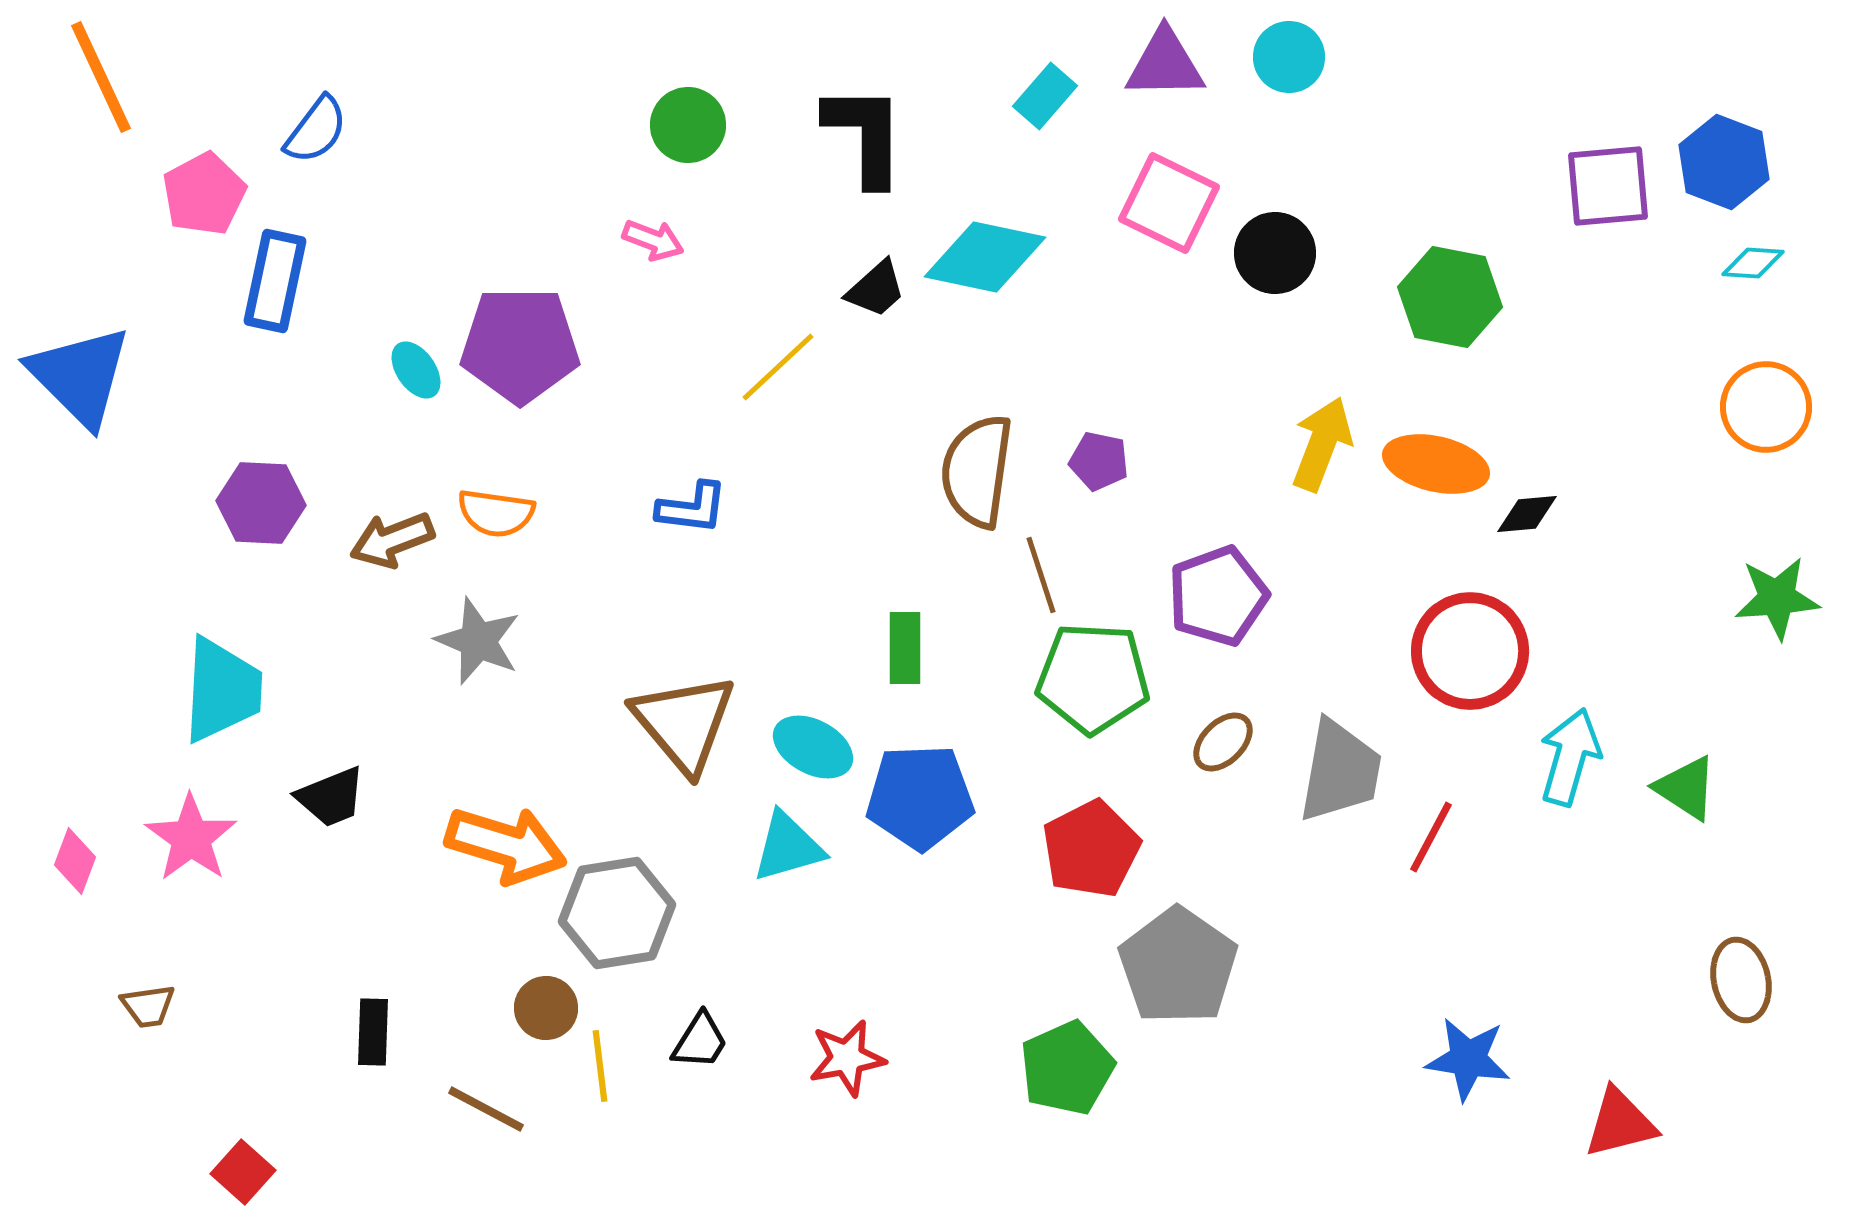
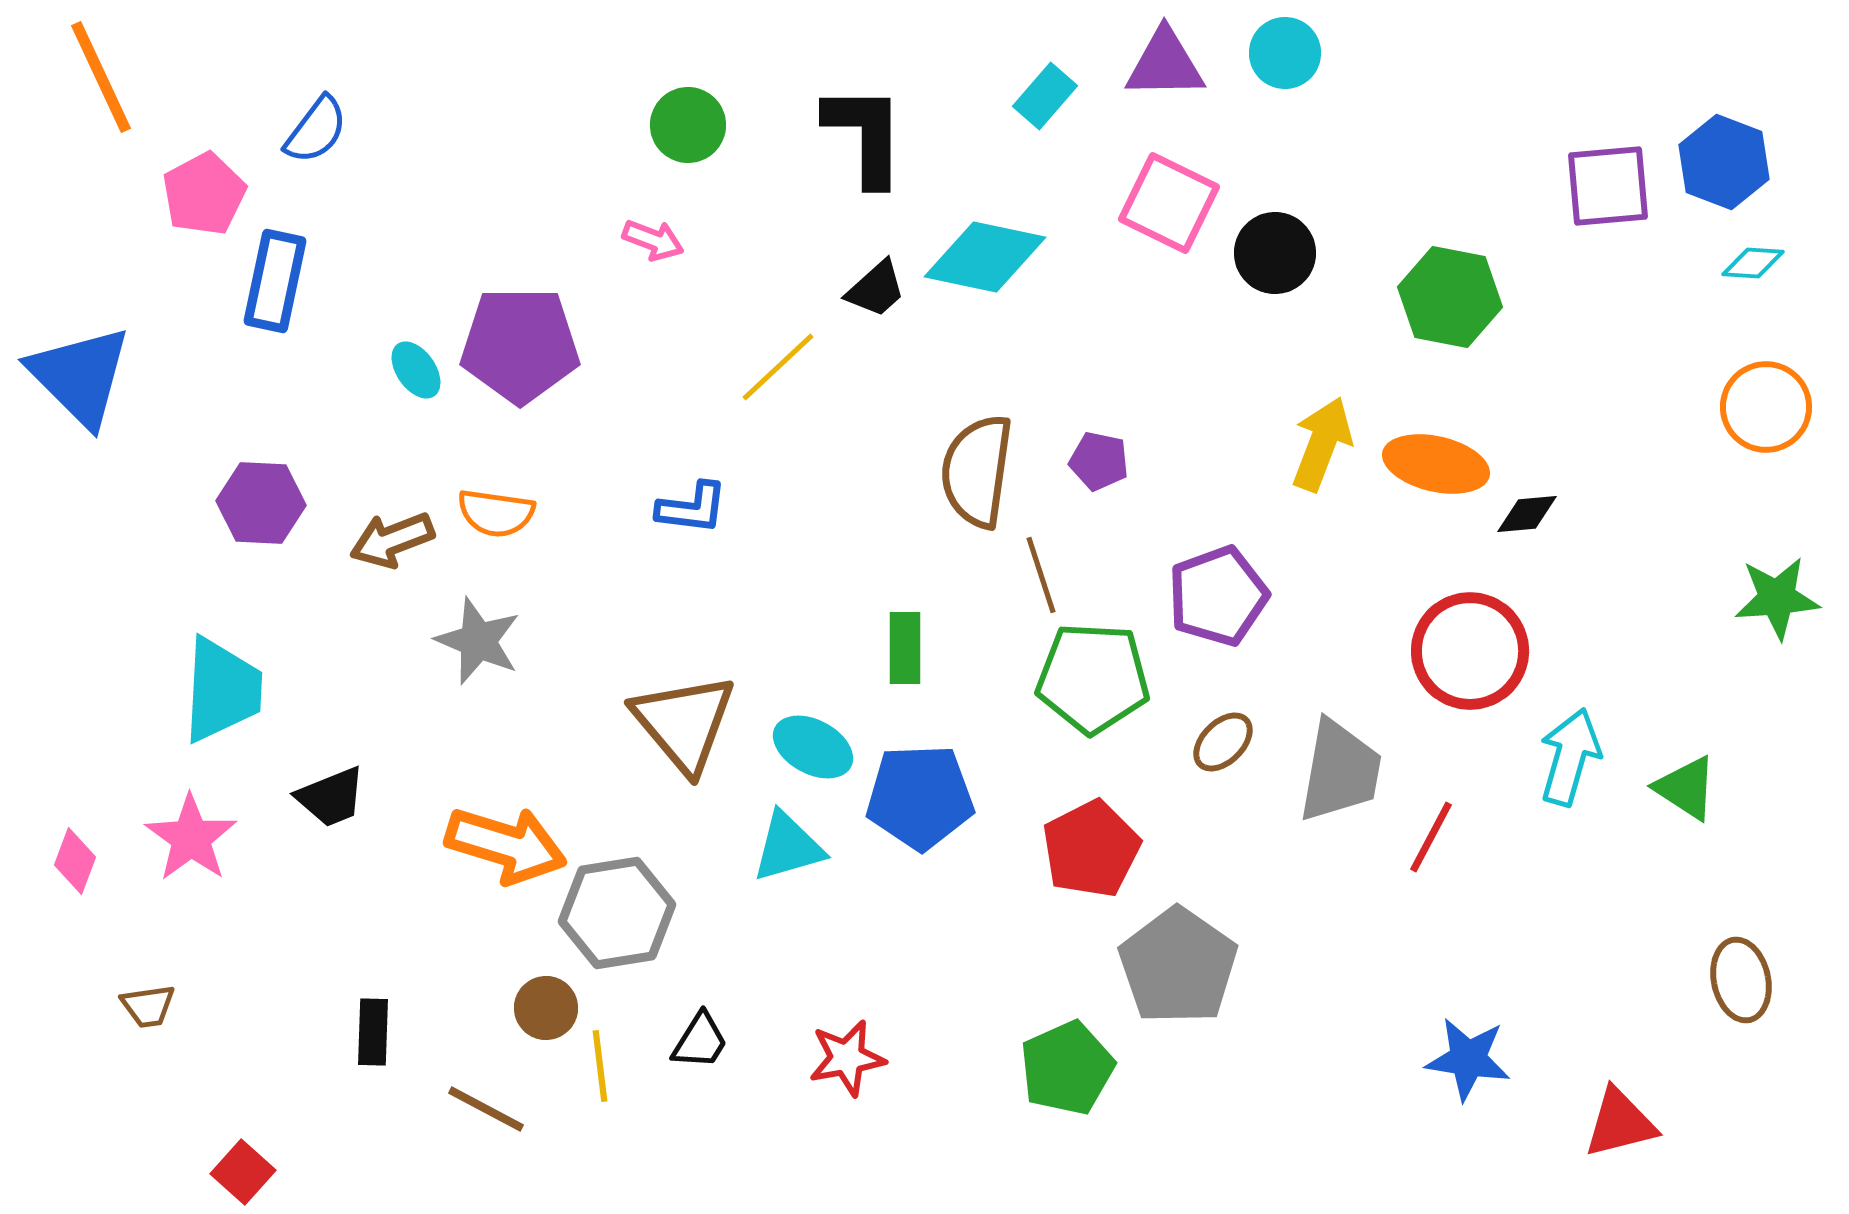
cyan circle at (1289, 57): moved 4 px left, 4 px up
